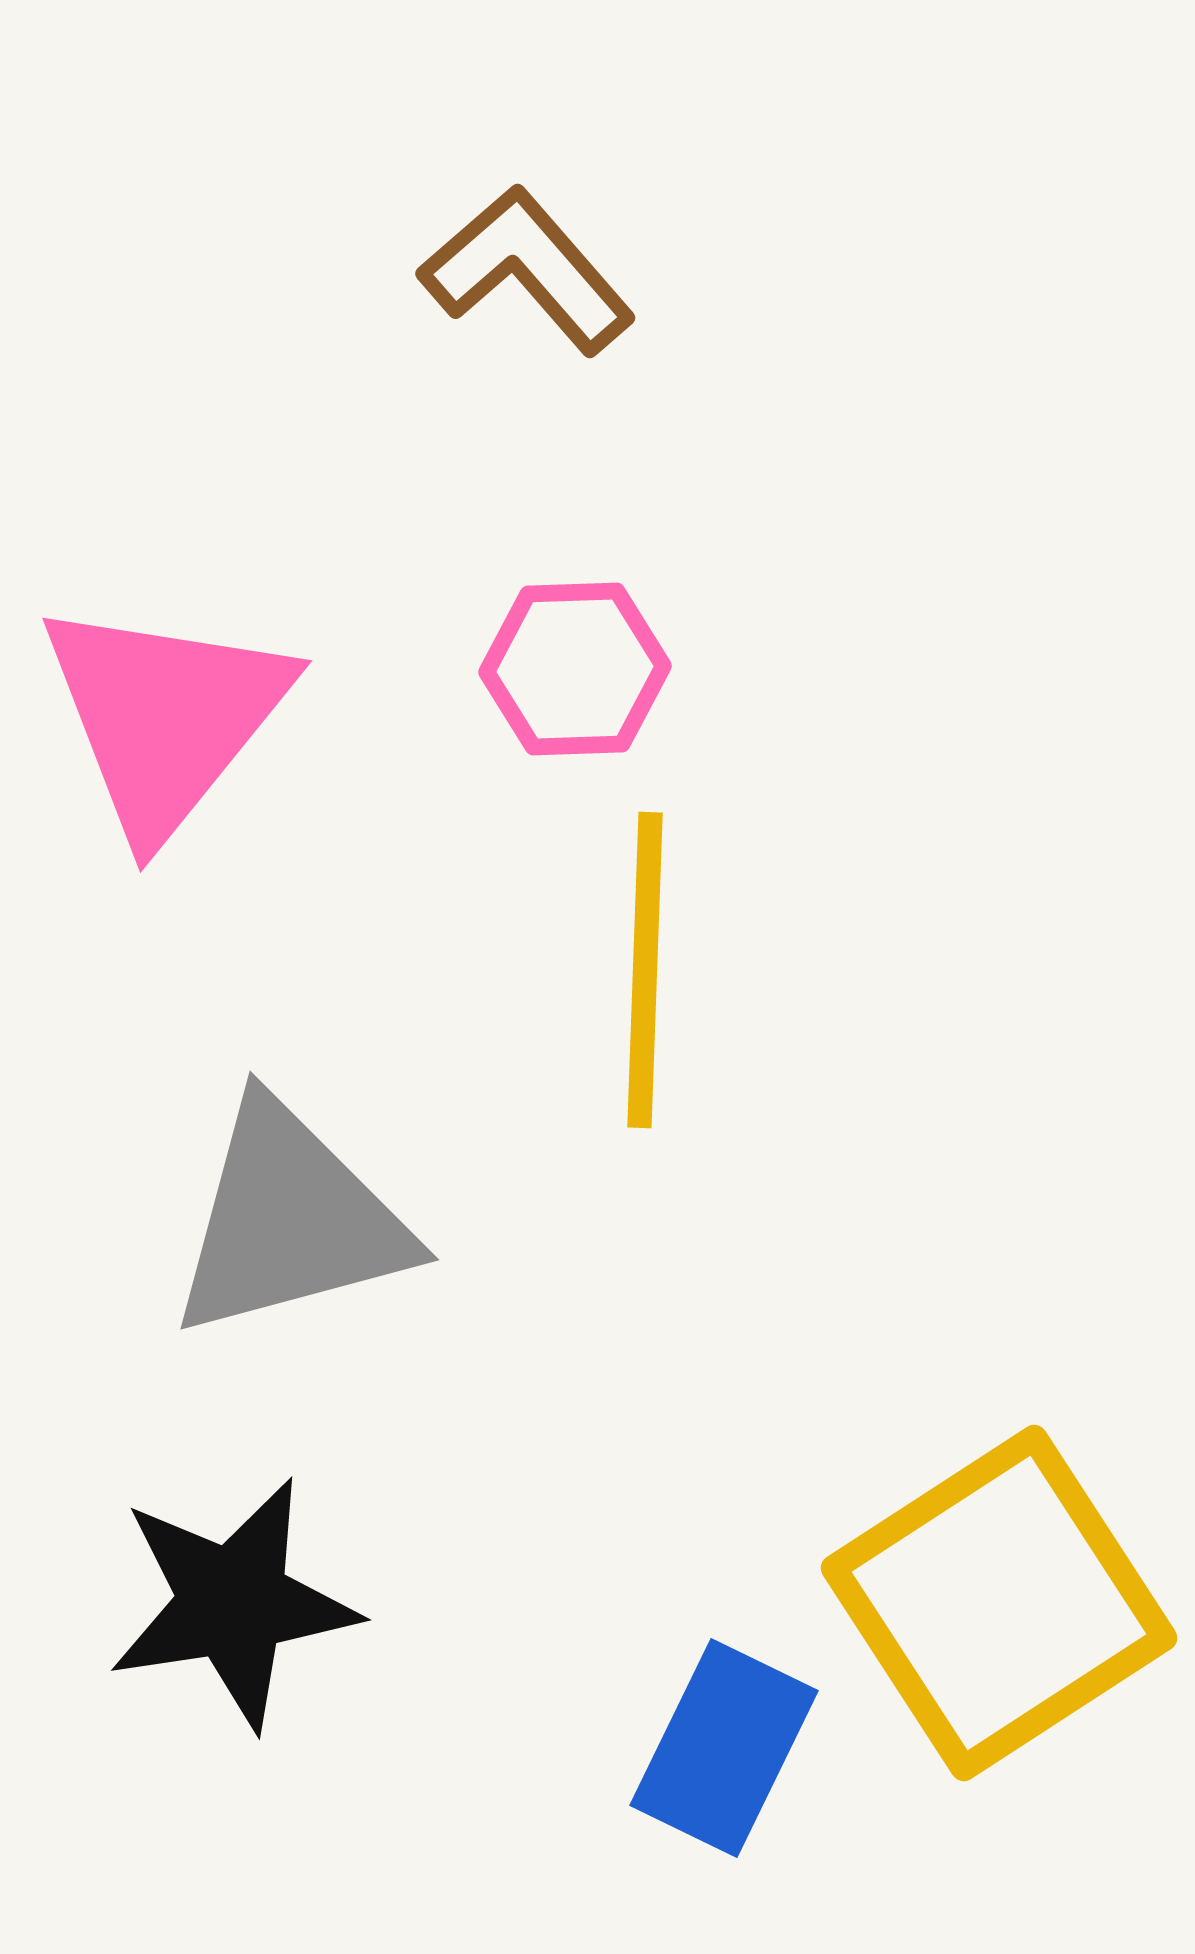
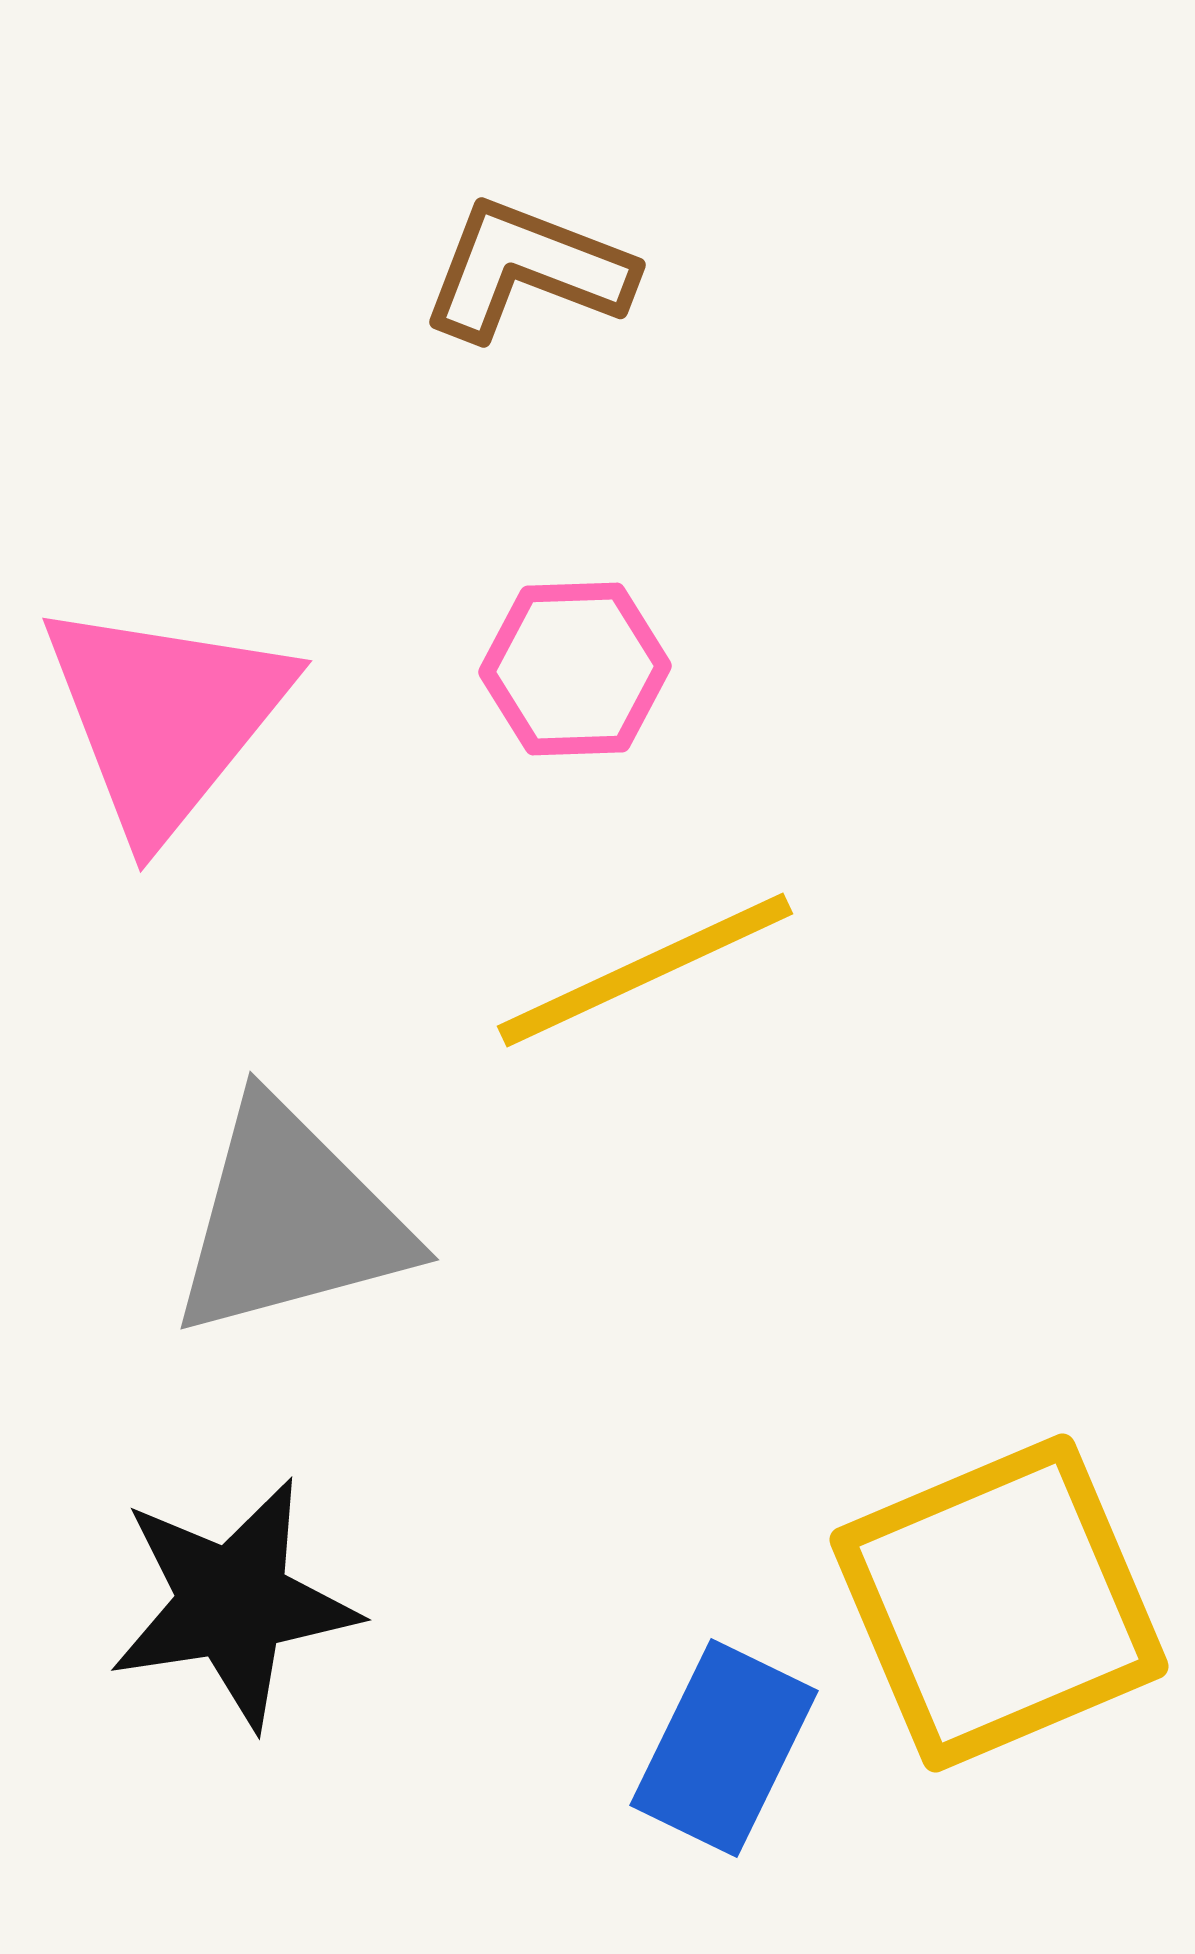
brown L-shape: rotated 28 degrees counterclockwise
yellow line: rotated 63 degrees clockwise
yellow square: rotated 10 degrees clockwise
